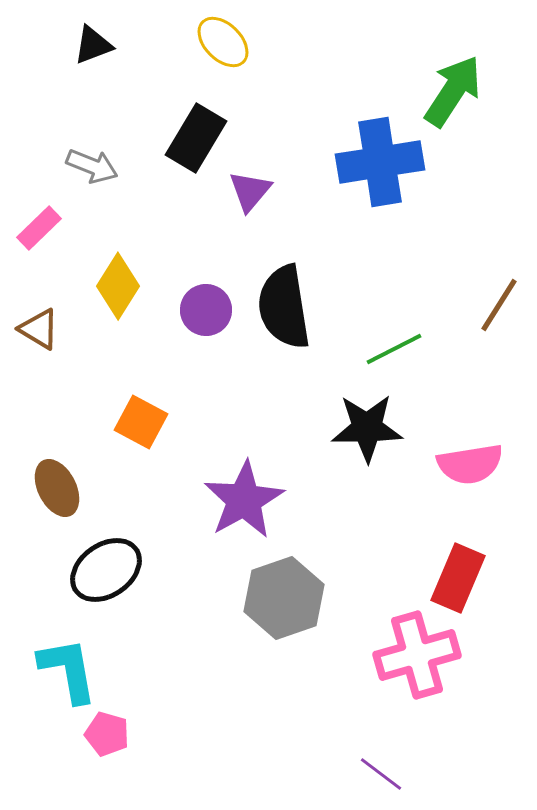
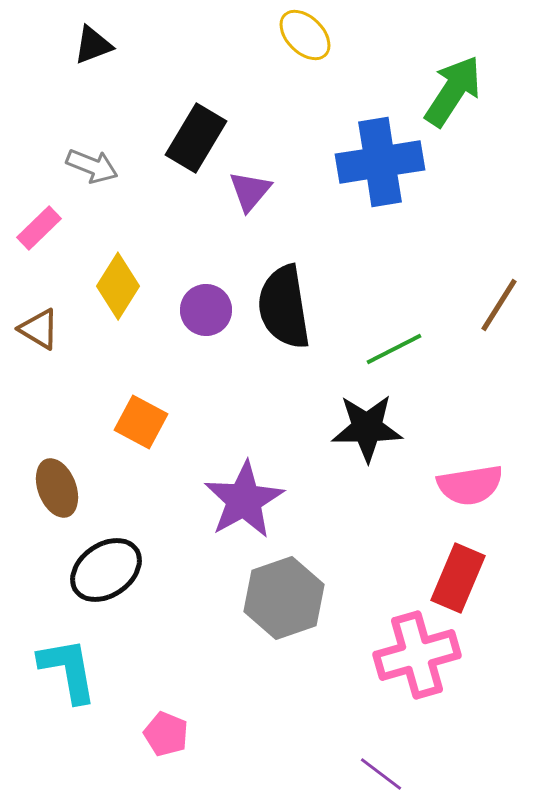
yellow ellipse: moved 82 px right, 7 px up
pink semicircle: moved 21 px down
brown ellipse: rotated 6 degrees clockwise
pink pentagon: moved 59 px right; rotated 6 degrees clockwise
